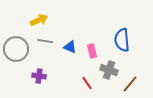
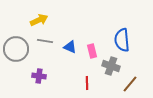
gray cross: moved 2 px right, 4 px up
red line: rotated 32 degrees clockwise
